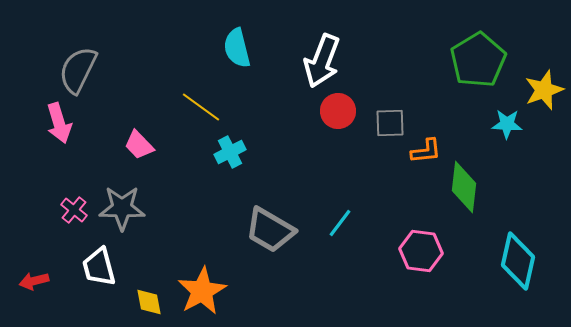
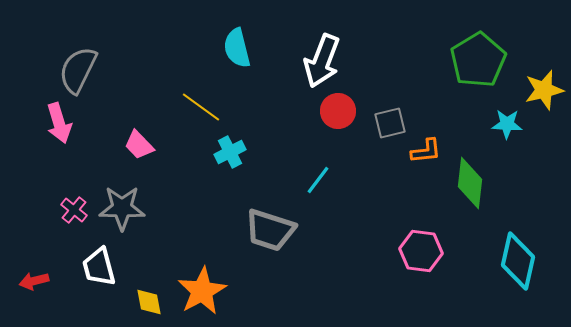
yellow star: rotated 6 degrees clockwise
gray square: rotated 12 degrees counterclockwise
green diamond: moved 6 px right, 4 px up
cyan line: moved 22 px left, 43 px up
gray trapezoid: rotated 12 degrees counterclockwise
